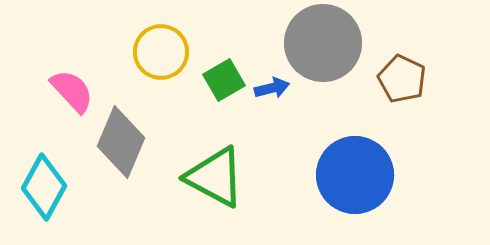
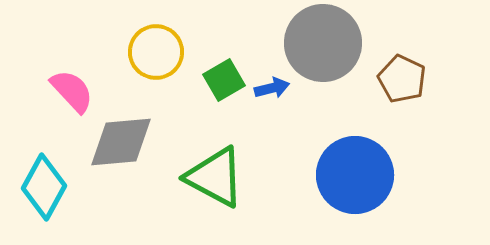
yellow circle: moved 5 px left
gray diamond: rotated 62 degrees clockwise
